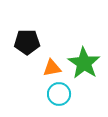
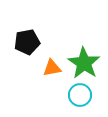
black pentagon: rotated 10 degrees counterclockwise
cyan circle: moved 21 px right, 1 px down
